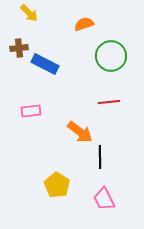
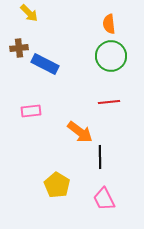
orange semicircle: moved 25 px right; rotated 78 degrees counterclockwise
